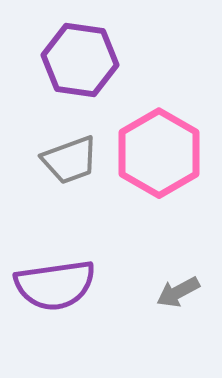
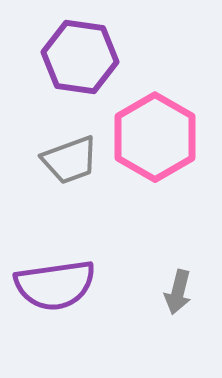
purple hexagon: moved 3 px up
pink hexagon: moved 4 px left, 16 px up
gray arrow: rotated 48 degrees counterclockwise
